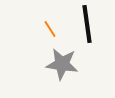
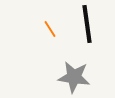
gray star: moved 12 px right, 13 px down
